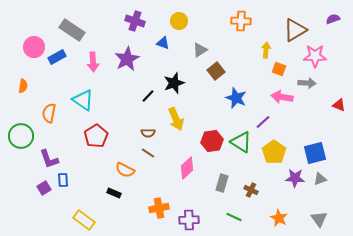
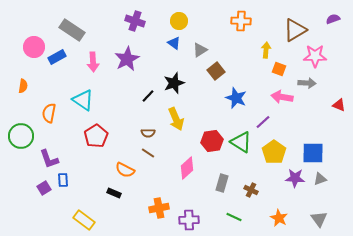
blue triangle at (163, 43): moved 11 px right; rotated 16 degrees clockwise
blue square at (315, 153): moved 2 px left; rotated 15 degrees clockwise
